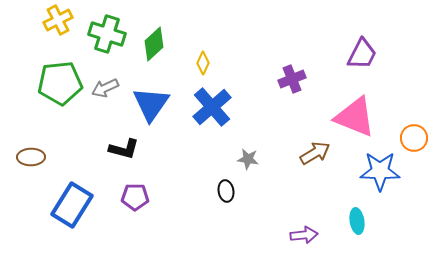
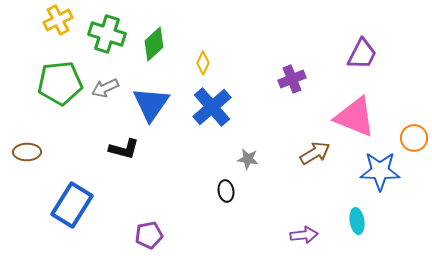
brown ellipse: moved 4 px left, 5 px up
purple pentagon: moved 14 px right, 38 px down; rotated 12 degrees counterclockwise
